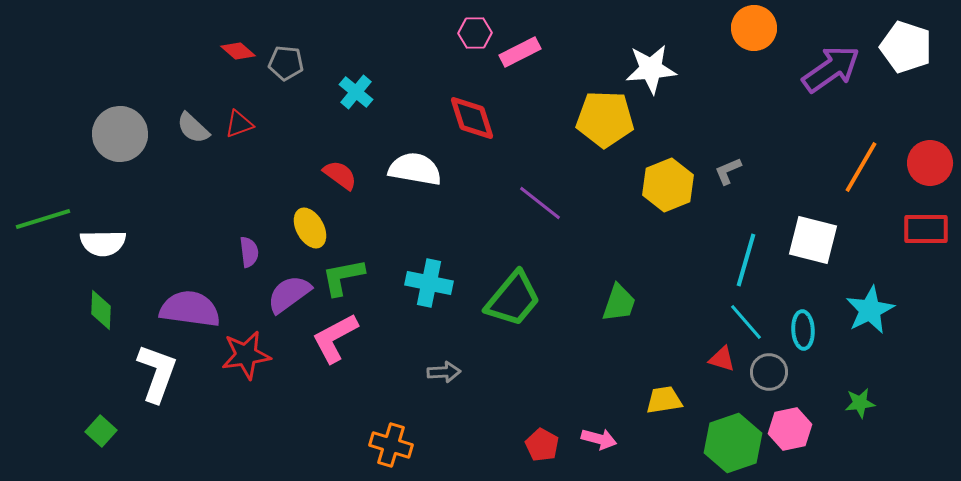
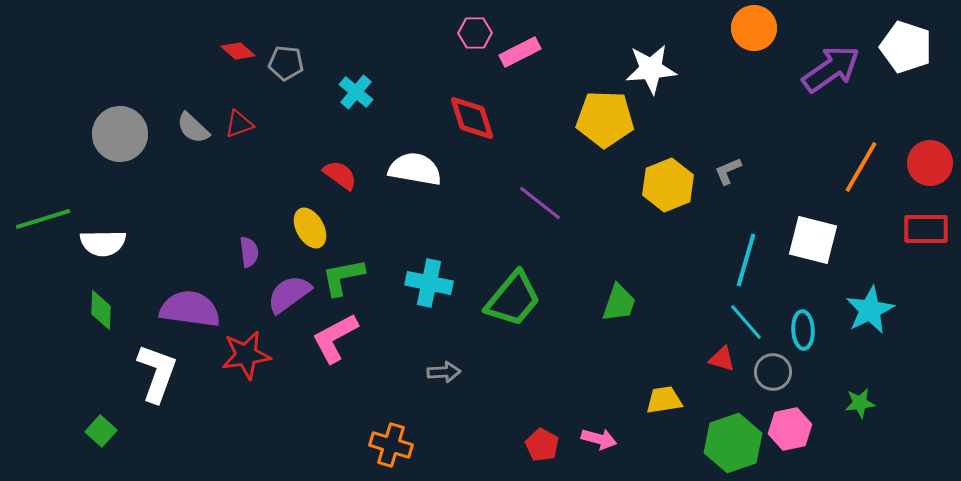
gray circle at (769, 372): moved 4 px right
